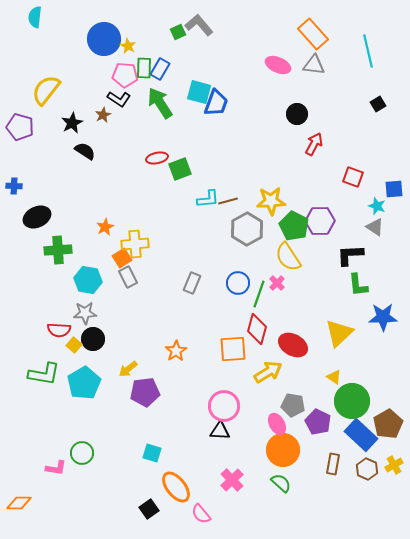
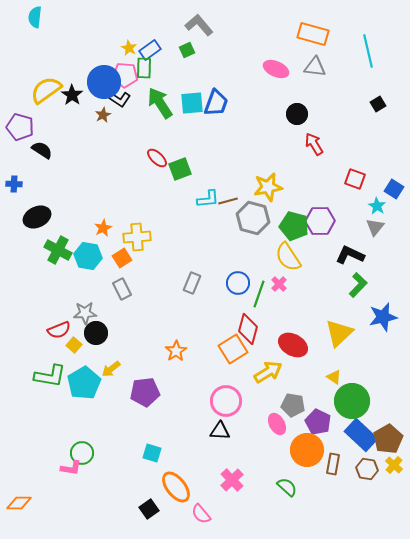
green square at (178, 32): moved 9 px right, 18 px down
orange rectangle at (313, 34): rotated 32 degrees counterclockwise
blue circle at (104, 39): moved 43 px down
yellow star at (128, 46): moved 1 px right, 2 px down
pink ellipse at (278, 65): moved 2 px left, 4 px down
gray triangle at (314, 65): moved 1 px right, 2 px down
blue rectangle at (160, 69): moved 10 px left, 19 px up; rotated 25 degrees clockwise
yellow semicircle at (46, 90): rotated 16 degrees clockwise
cyan square at (199, 92): moved 7 px left, 11 px down; rotated 20 degrees counterclockwise
black star at (72, 123): moved 28 px up; rotated 10 degrees counterclockwise
red arrow at (314, 144): rotated 60 degrees counterclockwise
black semicircle at (85, 151): moved 43 px left, 1 px up
red ellipse at (157, 158): rotated 55 degrees clockwise
red square at (353, 177): moved 2 px right, 2 px down
blue cross at (14, 186): moved 2 px up
blue square at (394, 189): rotated 36 degrees clockwise
yellow star at (271, 201): moved 3 px left, 14 px up; rotated 8 degrees counterclockwise
cyan star at (377, 206): rotated 12 degrees clockwise
green pentagon at (294, 226): rotated 12 degrees counterclockwise
orange star at (105, 227): moved 2 px left, 1 px down
gray triangle at (375, 227): rotated 36 degrees clockwise
gray hexagon at (247, 229): moved 6 px right, 11 px up; rotated 16 degrees counterclockwise
yellow cross at (135, 244): moved 2 px right, 7 px up
green cross at (58, 250): rotated 32 degrees clockwise
black L-shape at (350, 255): rotated 28 degrees clockwise
gray rectangle at (128, 277): moved 6 px left, 12 px down
cyan hexagon at (88, 280): moved 24 px up
pink cross at (277, 283): moved 2 px right, 1 px down
green L-shape at (358, 285): rotated 130 degrees counterclockwise
blue star at (383, 317): rotated 12 degrees counterclockwise
red diamond at (257, 329): moved 9 px left
red semicircle at (59, 330): rotated 25 degrees counterclockwise
black circle at (93, 339): moved 3 px right, 6 px up
orange square at (233, 349): rotated 28 degrees counterclockwise
yellow arrow at (128, 369): moved 17 px left
green L-shape at (44, 374): moved 6 px right, 2 px down
pink circle at (224, 406): moved 2 px right, 5 px up
brown pentagon at (388, 424): moved 15 px down
orange circle at (283, 450): moved 24 px right
yellow cross at (394, 465): rotated 18 degrees counterclockwise
pink L-shape at (56, 468): moved 15 px right
brown hexagon at (367, 469): rotated 15 degrees counterclockwise
green semicircle at (281, 483): moved 6 px right, 4 px down
